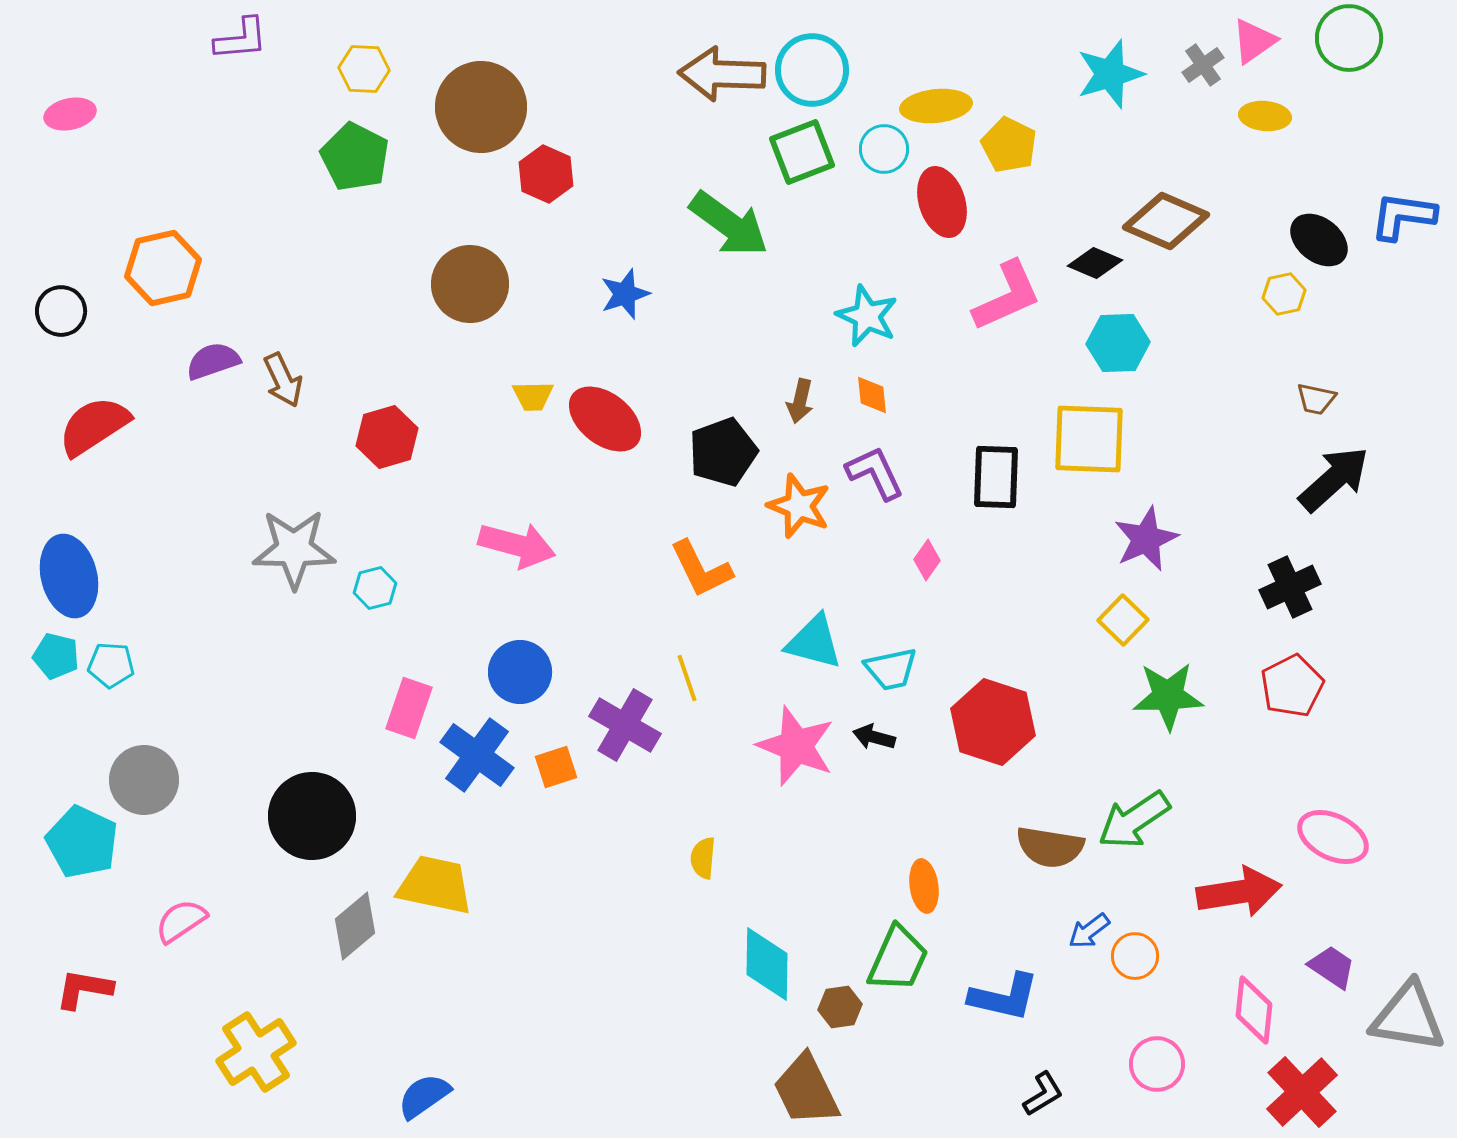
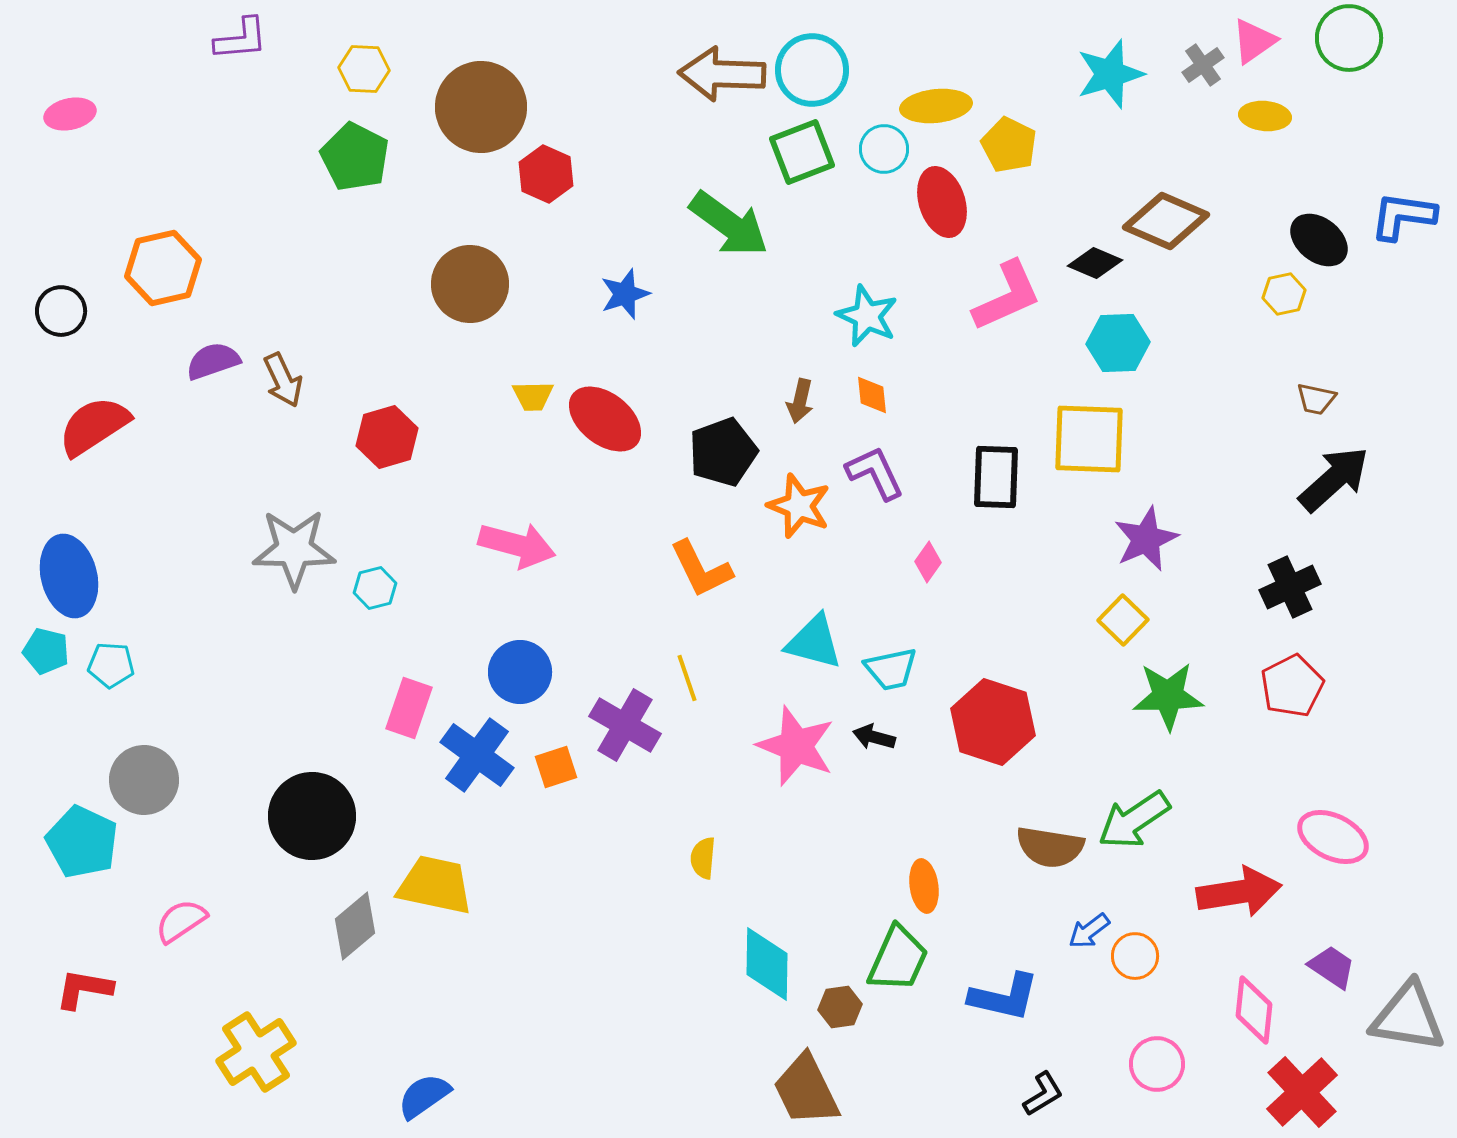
pink diamond at (927, 560): moved 1 px right, 2 px down
cyan pentagon at (56, 656): moved 10 px left, 5 px up
